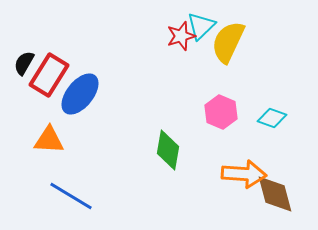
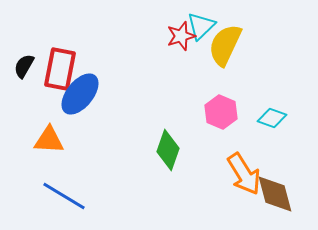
yellow semicircle: moved 3 px left, 3 px down
black semicircle: moved 3 px down
red rectangle: moved 11 px right, 6 px up; rotated 21 degrees counterclockwise
green diamond: rotated 9 degrees clockwise
orange arrow: rotated 54 degrees clockwise
blue line: moved 7 px left
